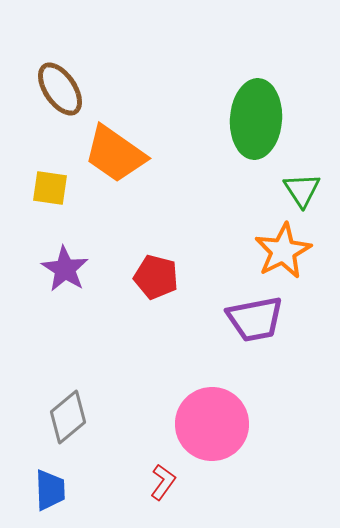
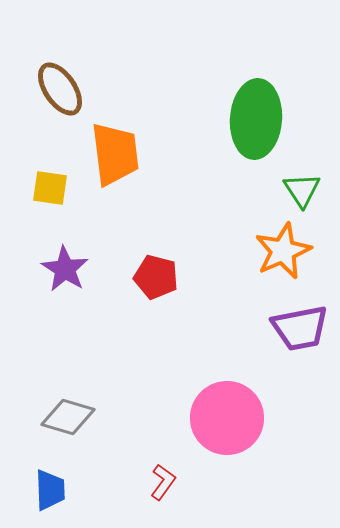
orange trapezoid: rotated 132 degrees counterclockwise
orange star: rotated 4 degrees clockwise
purple trapezoid: moved 45 px right, 9 px down
gray diamond: rotated 56 degrees clockwise
pink circle: moved 15 px right, 6 px up
